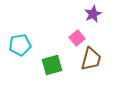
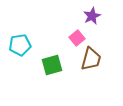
purple star: moved 1 px left, 2 px down
